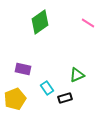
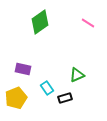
yellow pentagon: moved 1 px right, 1 px up
